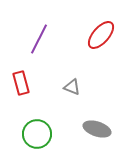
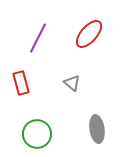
red ellipse: moved 12 px left, 1 px up
purple line: moved 1 px left, 1 px up
gray triangle: moved 4 px up; rotated 18 degrees clockwise
gray ellipse: rotated 64 degrees clockwise
